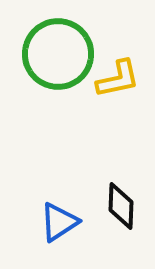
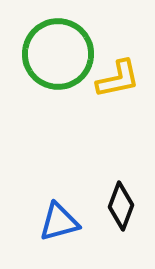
black diamond: rotated 18 degrees clockwise
blue triangle: rotated 18 degrees clockwise
